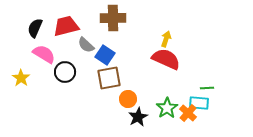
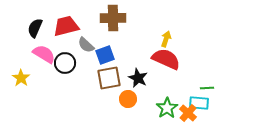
blue square: rotated 36 degrees clockwise
black circle: moved 9 px up
black star: moved 39 px up; rotated 18 degrees counterclockwise
